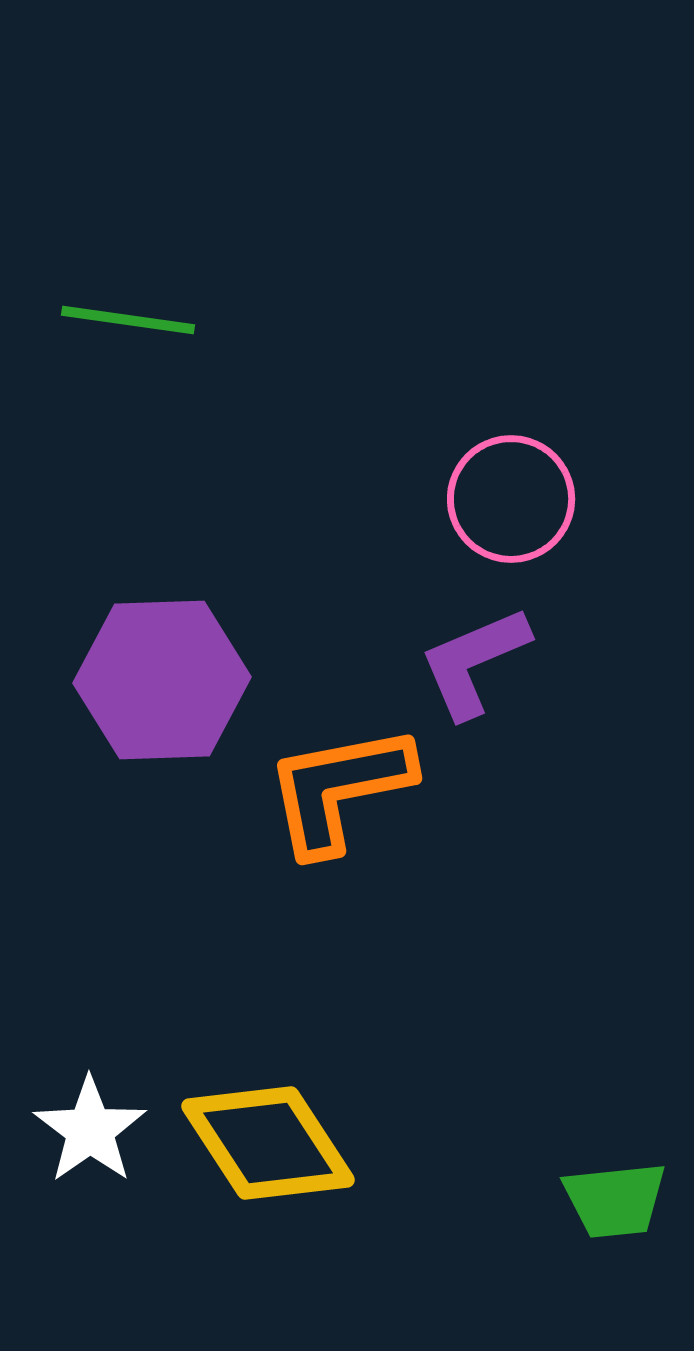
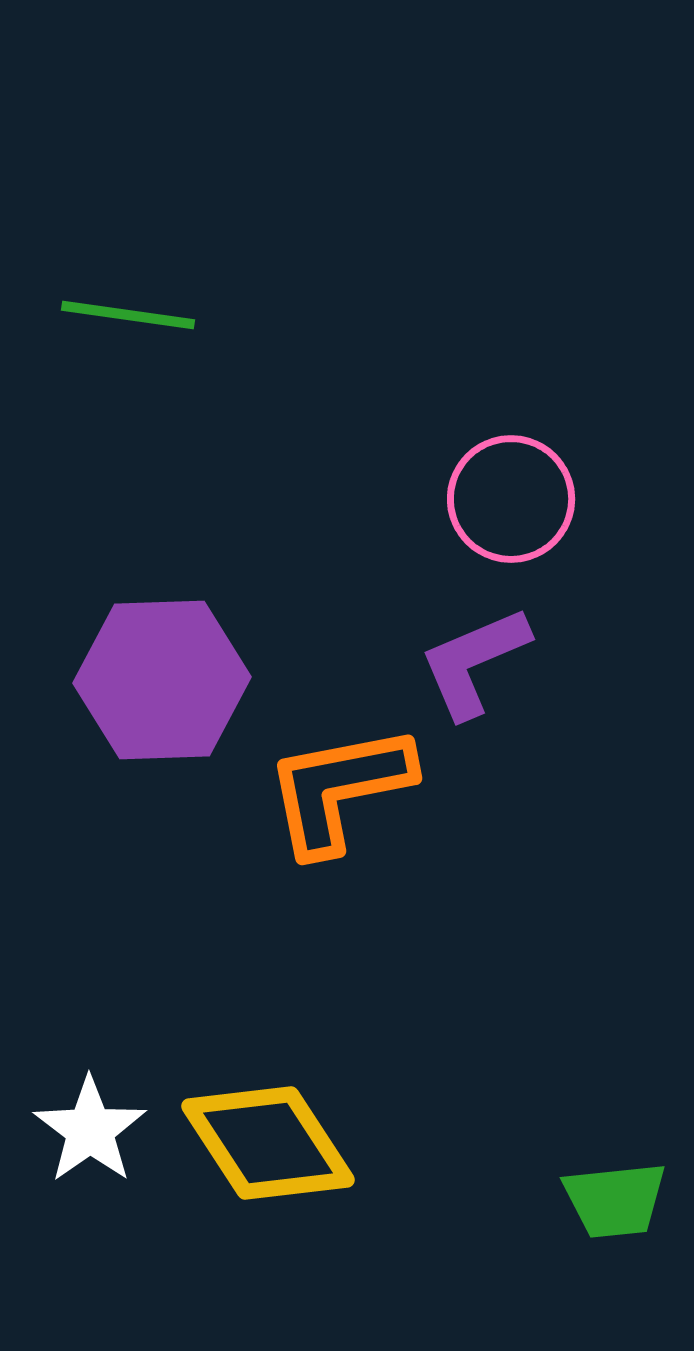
green line: moved 5 px up
